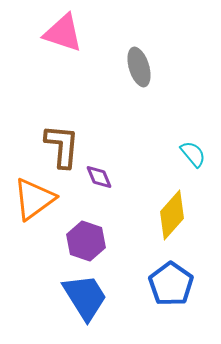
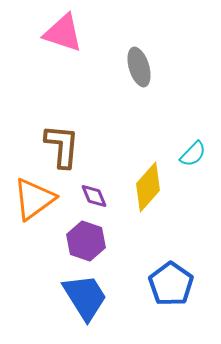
cyan semicircle: rotated 84 degrees clockwise
purple diamond: moved 5 px left, 19 px down
yellow diamond: moved 24 px left, 28 px up
